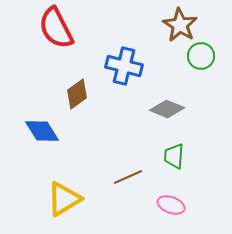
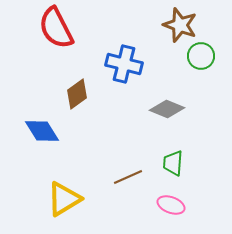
brown star: rotated 12 degrees counterclockwise
blue cross: moved 2 px up
green trapezoid: moved 1 px left, 7 px down
